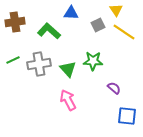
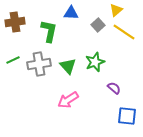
yellow triangle: rotated 24 degrees clockwise
gray square: rotated 16 degrees counterclockwise
green L-shape: rotated 60 degrees clockwise
green star: moved 2 px right, 1 px down; rotated 24 degrees counterclockwise
green triangle: moved 3 px up
pink arrow: rotated 95 degrees counterclockwise
